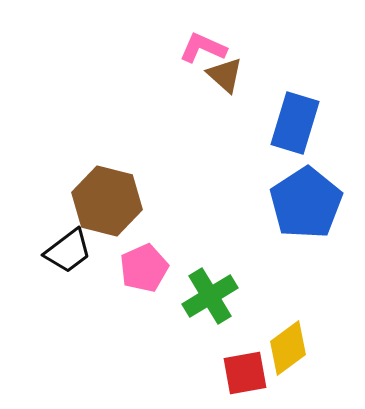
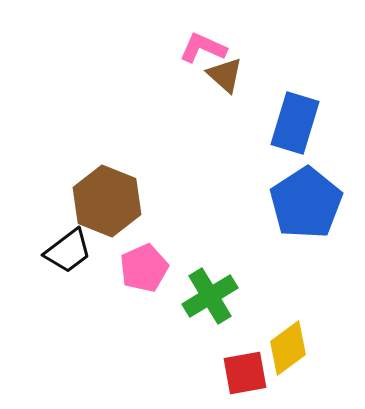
brown hexagon: rotated 8 degrees clockwise
